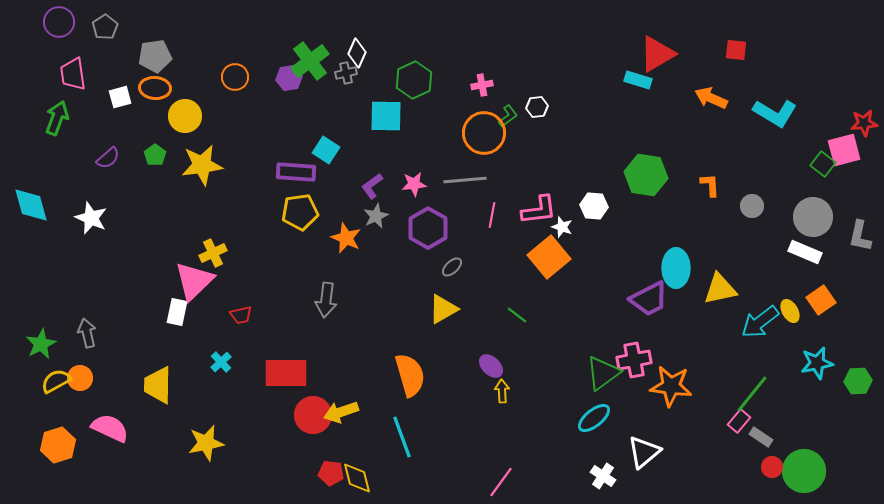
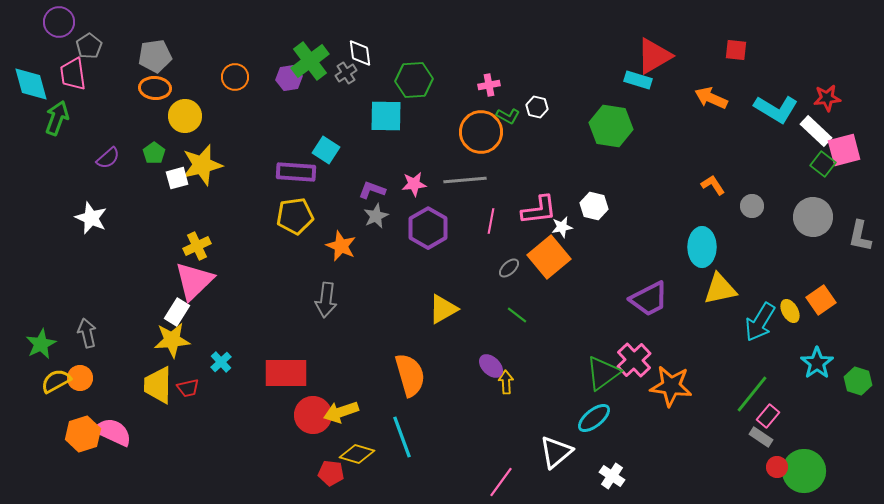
gray pentagon at (105, 27): moved 16 px left, 19 px down
white diamond at (357, 53): moved 3 px right; rotated 32 degrees counterclockwise
red triangle at (657, 54): moved 3 px left, 2 px down
gray cross at (346, 73): rotated 20 degrees counterclockwise
green hexagon at (414, 80): rotated 21 degrees clockwise
pink cross at (482, 85): moved 7 px right
white square at (120, 97): moved 57 px right, 81 px down
white hexagon at (537, 107): rotated 20 degrees clockwise
cyan L-shape at (775, 113): moved 1 px right, 4 px up
green L-shape at (508, 116): rotated 65 degrees clockwise
red star at (864, 123): moved 37 px left, 25 px up
orange circle at (484, 133): moved 3 px left, 1 px up
green pentagon at (155, 155): moved 1 px left, 2 px up
yellow star at (202, 165): rotated 6 degrees counterclockwise
green hexagon at (646, 175): moved 35 px left, 49 px up
orange L-shape at (710, 185): moved 3 px right; rotated 30 degrees counterclockwise
purple L-shape at (372, 186): moved 4 px down; rotated 56 degrees clockwise
cyan diamond at (31, 205): moved 121 px up
white hexagon at (594, 206): rotated 8 degrees clockwise
yellow pentagon at (300, 212): moved 5 px left, 4 px down
pink line at (492, 215): moved 1 px left, 6 px down
white star at (562, 227): rotated 30 degrees counterclockwise
orange star at (346, 238): moved 5 px left, 8 px down
white rectangle at (805, 252): moved 11 px right, 121 px up; rotated 20 degrees clockwise
yellow cross at (213, 253): moved 16 px left, 7 px up
gray ellipse at (452, 267): moved 57 px right, 1 px down
cyan ellipse at (676, 268): moved 26 px right, 21 px up
white rectangle at (177, 312): rotated 20 degrees clockwise
red trapezoid at (241, 315): moved 53 px left, 73 px down
cyan arrow at (760, 322): rotated 21 degrees counterclockwise
pink cross at (634, 360): rotated 32 degrees counterclockwise
cyan star at (817, 363): rotated 24 degrees counterclockwise
green hexagon at (858, 381): rotated 20 degrees clockwise
yellow arrow at (502, 391): moved 4 px right, 9 px up
pink rectangle at (739, 421): moved 29 px right, 5 px up
pink semicircle at (110, 428): moved 3 px right, 4 px down
yellow star at (206, 443): moved 34 px left, 103 px up; rotated 6 degrees clockwise
orange hexagon at (58, 445): moved 25 px right, 11 px up
white triangle at (644, 452): moved 88 px left
red circle at (772, 467): moved 5 px right
white cross at (603, 476): moved 9 px right
yellow diamond at (357, 478): moved 24 px up; rotated 60 degrees counterclockwise
